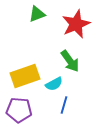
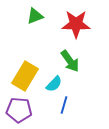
green triangle: moved 2 px left, 2 px down
red star: rotated 24 degrees clockwise
yellow rectangle: rotated 40 degrees counterclockwise
cyan semicircle: rotated 18 degrees counterclockwise
